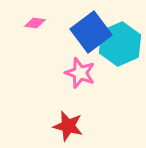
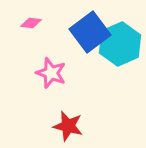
pink diamond: moved 4 px left
blue square: moved 1 px left
pink star: moved 29 px left
